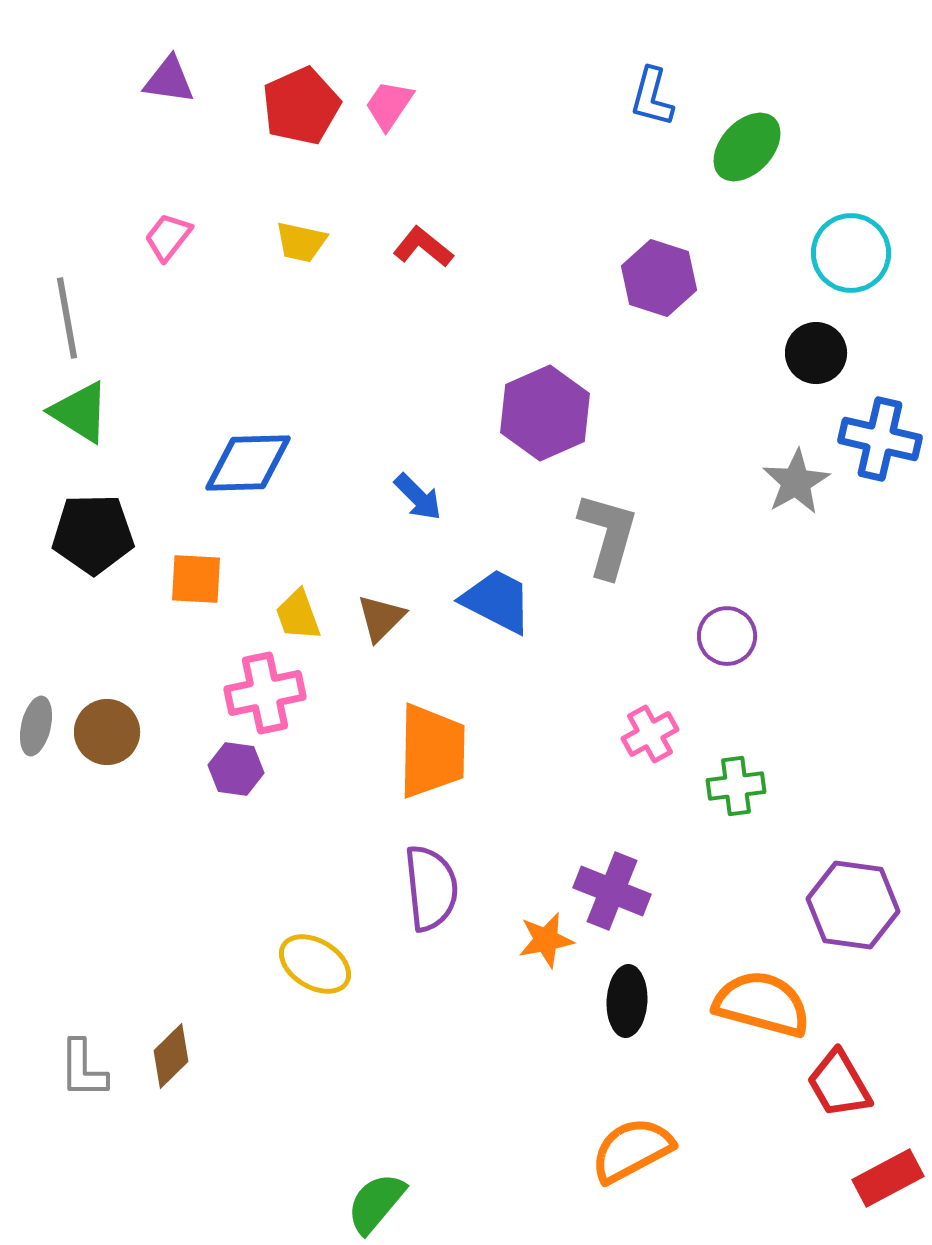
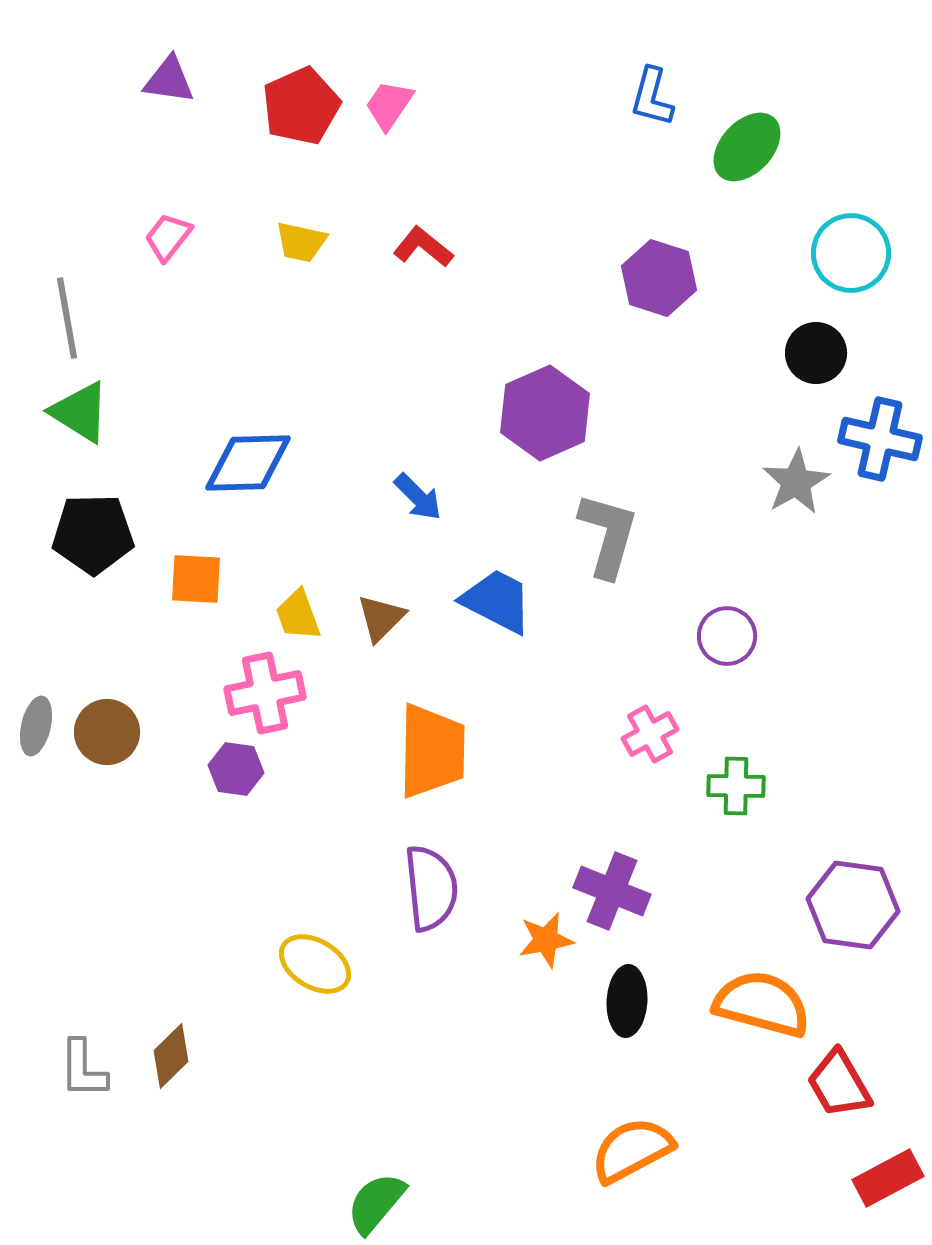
green cross at (736, 786): rotated 8 degrees clockwise
